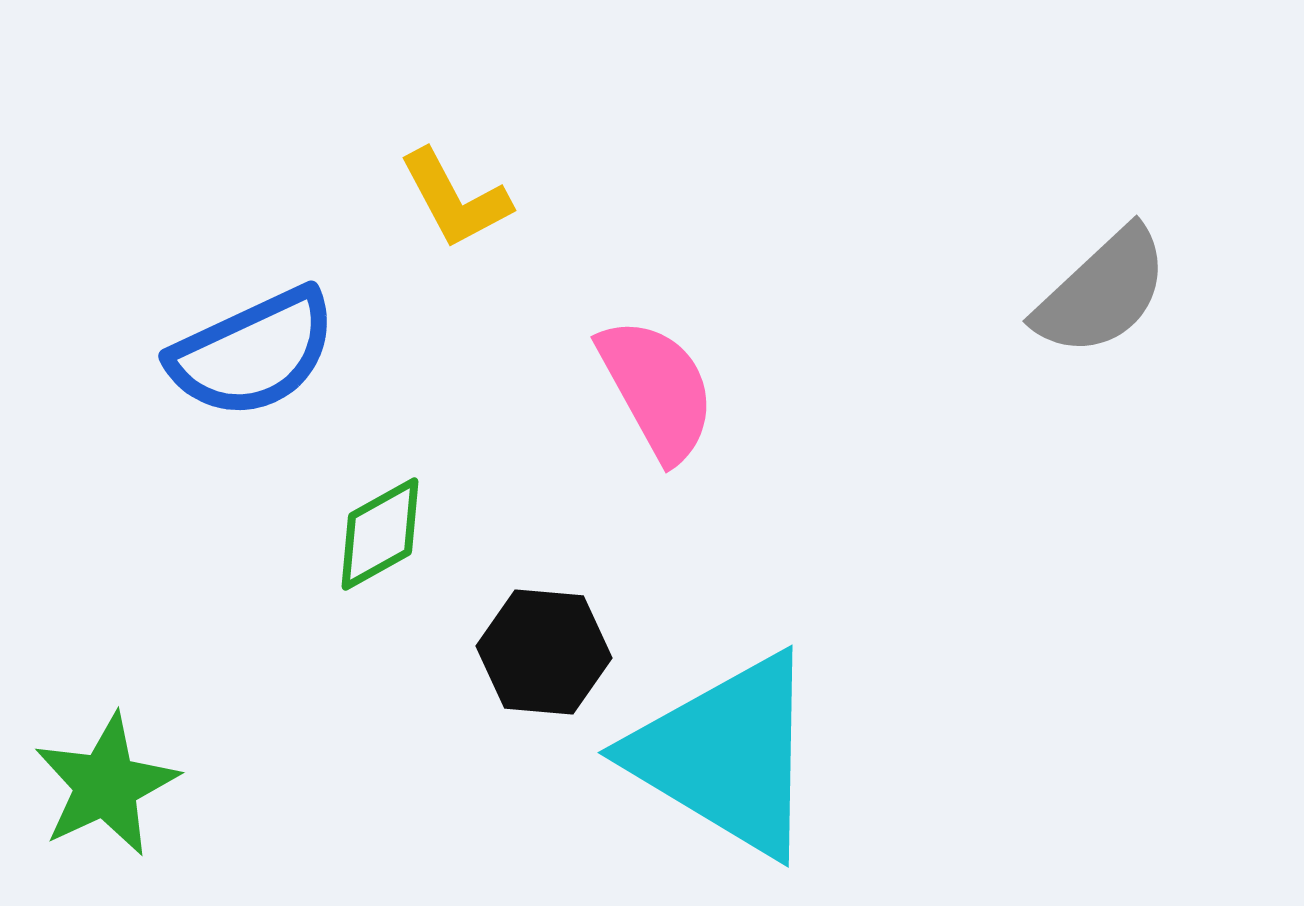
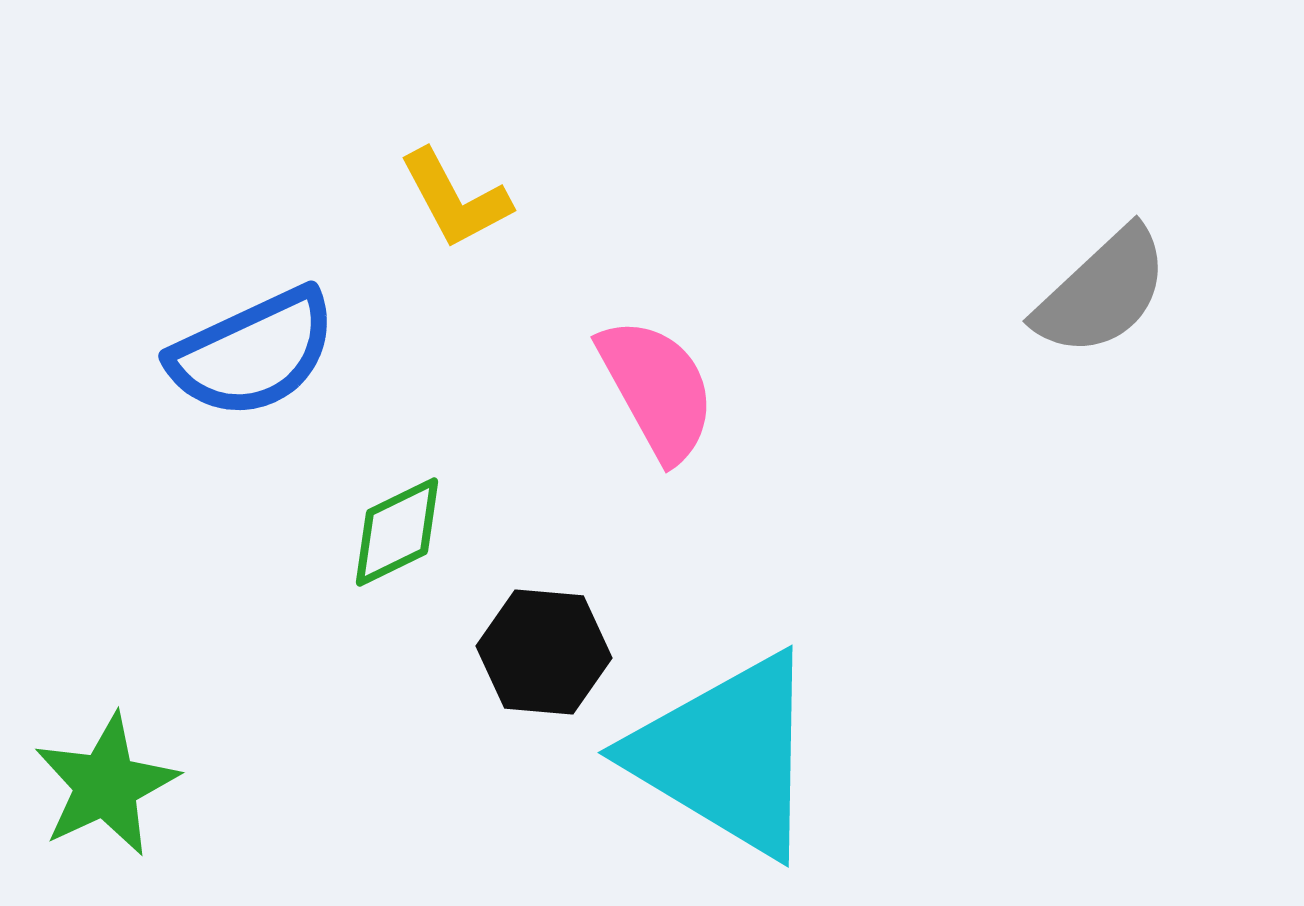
green diamond: moved 17 px right, 2 px up; rotated 3 degrees clockwise
